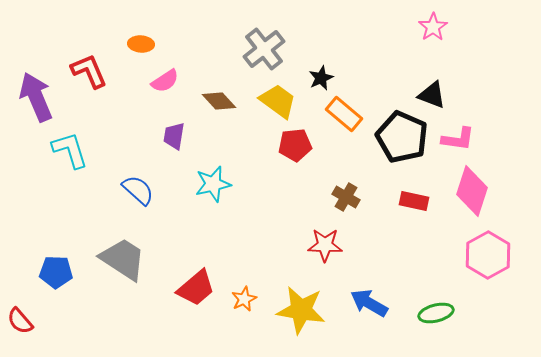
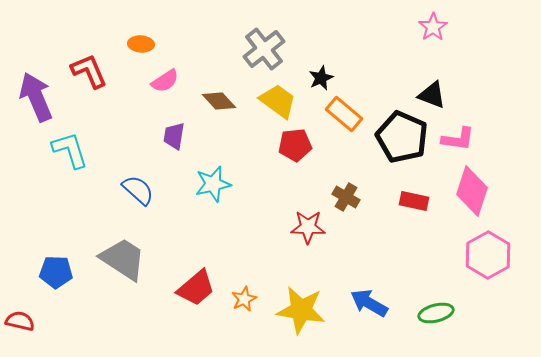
red star: moved 17 px left, 18 px up
red semicircle: rotated 144 degrees clockwise
